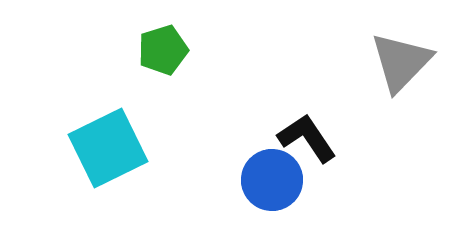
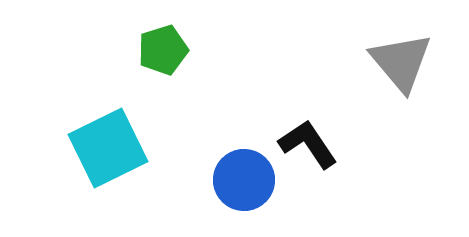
gray triangle: rotated 24 degrees counterclockwise
black L-shape: moved 1 px right, 6 px down
blue circle: moved 28 px left
